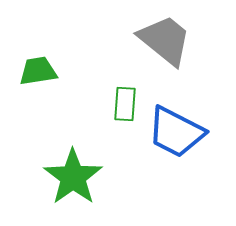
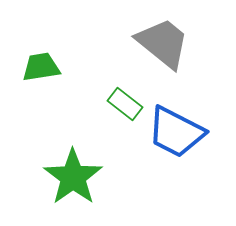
gray trapezoid: moved 2 px left, 3 px down
green trapezoid: moved 3 px right, 4 px up
green rectangle: rotated 56 degrees counterclockwise
